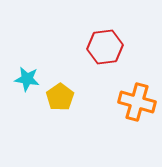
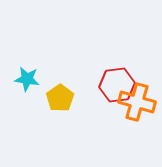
red hexagon: moved 12 px right, 38 px down
yellow pentagon: moved 1 px down
